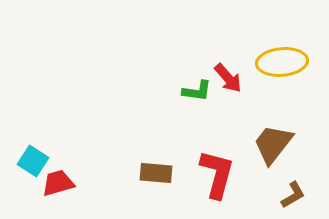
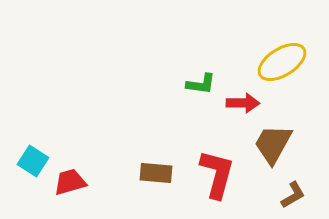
yellow ellipse: rotated 27 degrees counterclockwise
red arrow: moved 15 px right, 25 px down; rotated 48 degrees counterclockwise
green L-shape: moved 4 px right, 7 px up
brown trapezoid: rotated 9 degrees counterclockwise
red trapezoid: moved 12 px right, 1 px up
